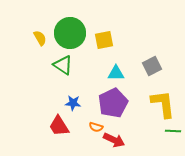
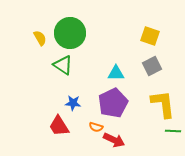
yellow square: moved 46 px right, 4 px up; rotated 30 degrees clockwise
